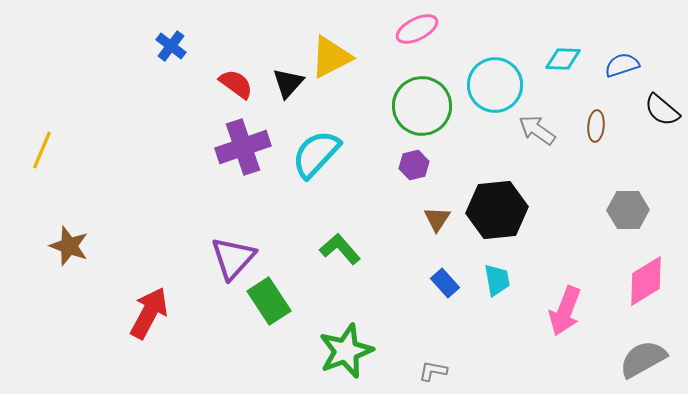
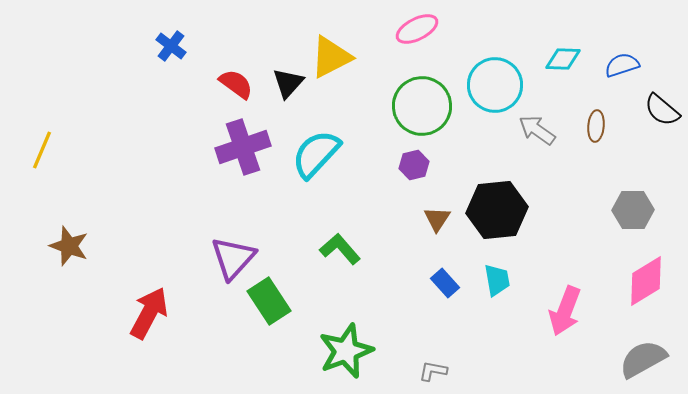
gray hexagon: moved 5 px right
